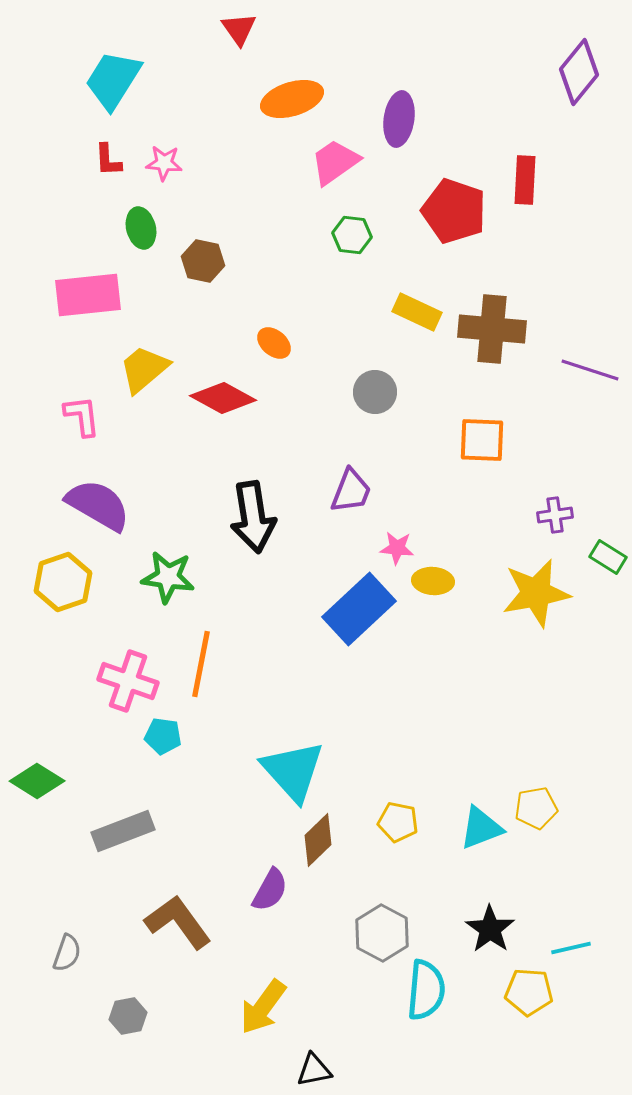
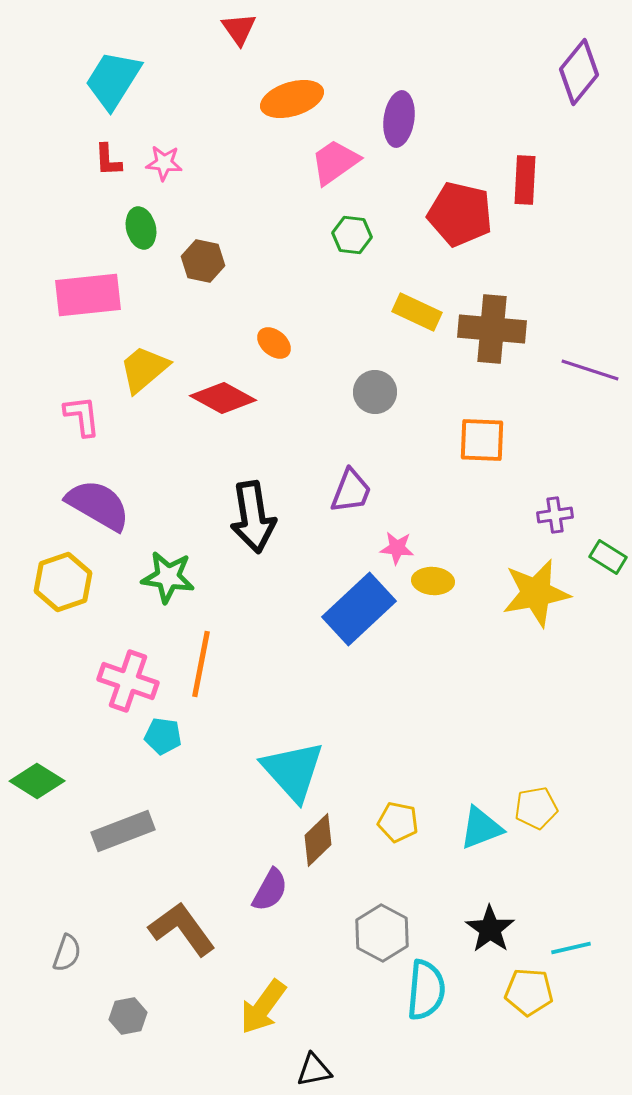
red pentagon at (454, 211): moved 6 px right, 3 px down; rotated 6 degrees counterclockwise
brown L-shape at (178, 922): moved 4 px right, 7 px down
